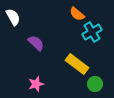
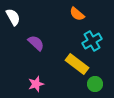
cyan cross: moved 9 px down
